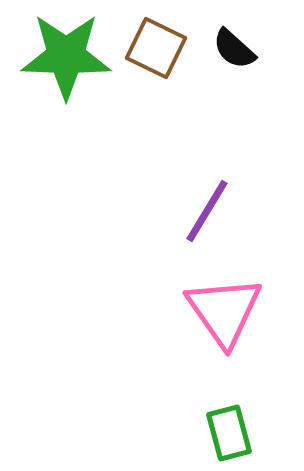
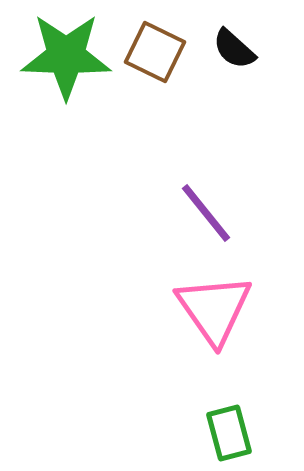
brown square: moved 1 px left, 4 px down
purple line: moved 1 px left, 2 px down; rotated 70 degrees counterclockwise
pink triangle: moved 10 px left, 2 px up
